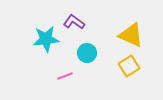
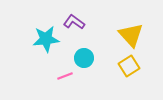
yellow triangle: rotated 24 degrees clockwise
cyan circle: moved 3 px left, 5 px down
